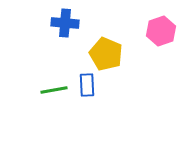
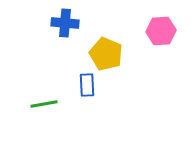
pink hexagon: rotated 16 degrees clockwise
green line: moved 10 px left, 14 px down
